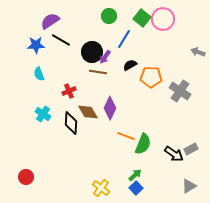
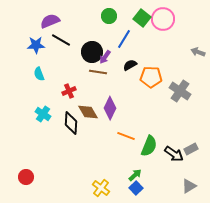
purple semicircle: rotated 12 degrees clockwise
green semicircle: moved 6 px right, 2 px down
